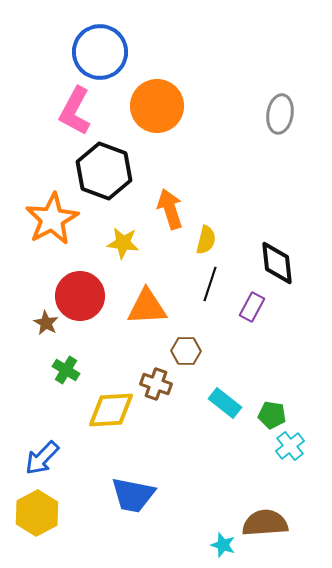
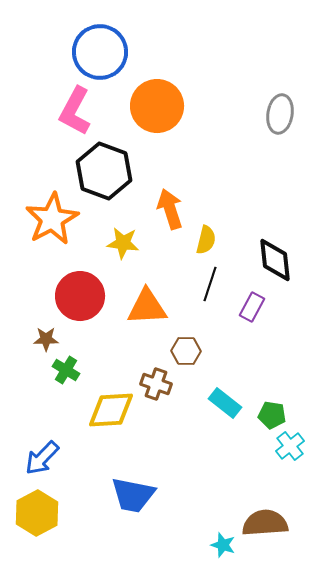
black diamond: moved 2 px left, 3 px up
brown star: moved 16 px down; rotated 30 degrees counterclockwise
